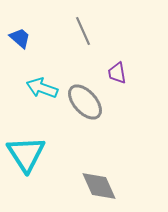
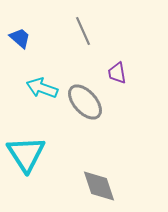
gray diamond: rotated 6 degrees clockwise
